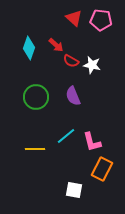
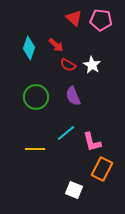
red semicircle: moved 3 px left, 4 px down
white star: rotated 18 degrees clockwise
cyan line: moved 3 px up
white square: rotated 12 degrees clockwise
